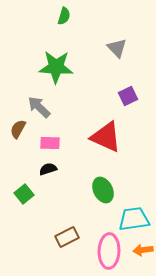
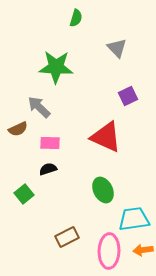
green semicircle: moved 12 px right, 2 px down
brown semicircle: rotated 144 degrees counterclockwise
